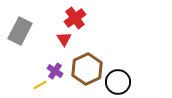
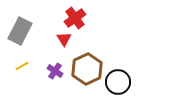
yellow line: moved 18 px left, 19 px up
